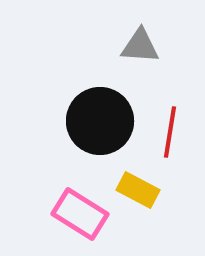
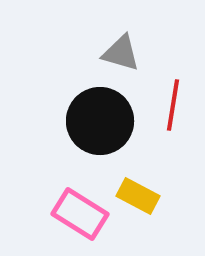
gray triangle: moved 19 px left, 7 px down; rotated 12 degrees clockwise
red line: moved 3 px right, 27 px up
yellow rectangle: moved 6 px down
